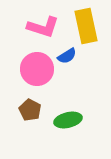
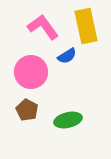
pink L-shape: rotated 144 degrees counterclockwise
pink circle: moved 6 px left, 3 px down
brown pentagon: moved 3 px left
